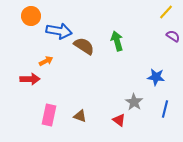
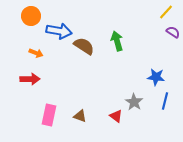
purple semicircle: moved 4 px up
orange arrow: moved 10 px left, 8 px up; rotated 48 degrees clockwise
blue line: moved 8 px up
red triangle: moved 3 px left, 4 px up
